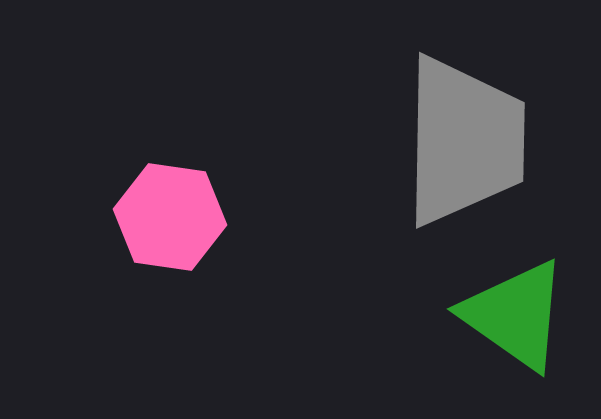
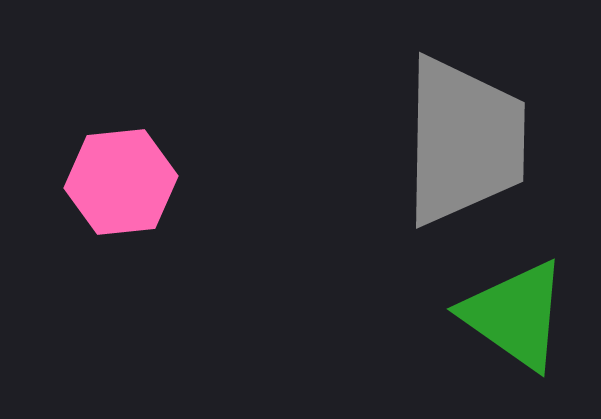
pink hexagon: moved 49 px left, 35 px up; rotated 14 degrees counterclockwise
